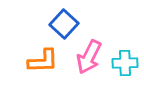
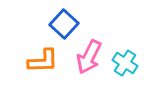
cyan cross: rotated 35 degrees clockwise
